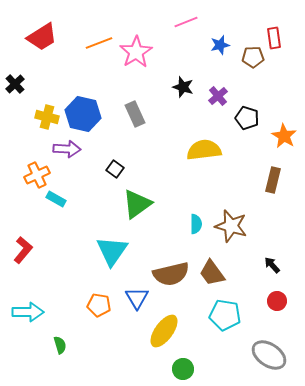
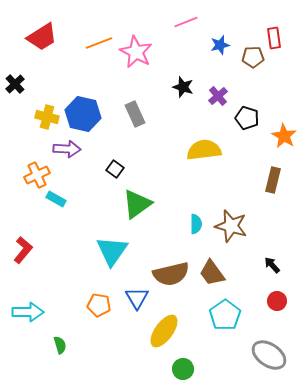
pink star: rotated 12 degrees counterclockwise
cyan pentagon: rotated 28 degrees clockwise
